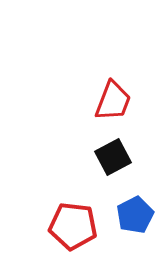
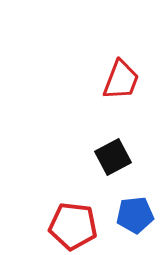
red trapezoid: moved 8 px right, 21 px up
blue pentagon: rotated 21 degrees clockwise
